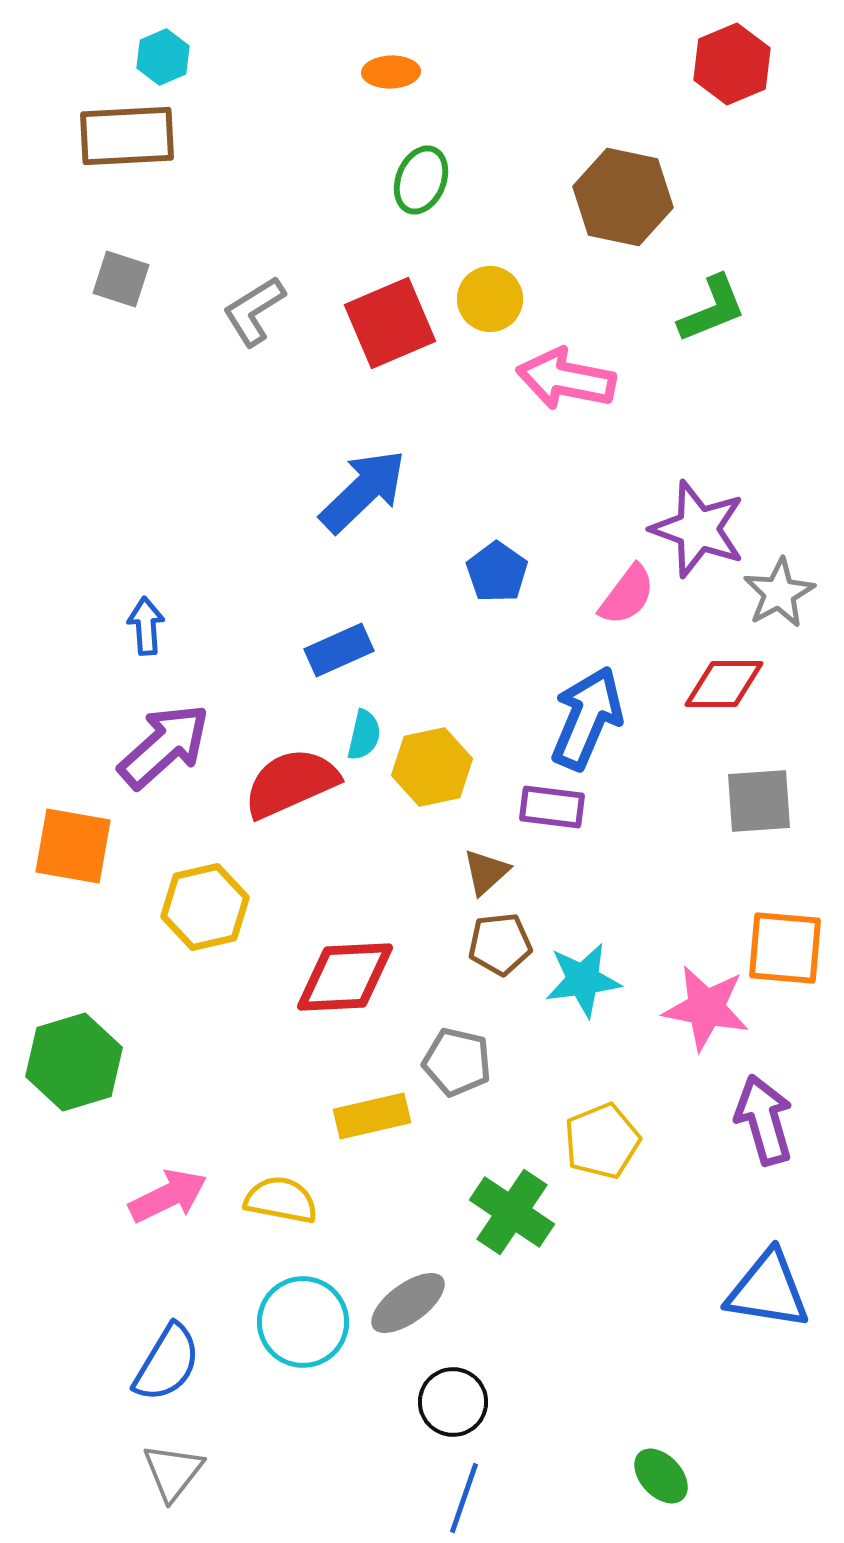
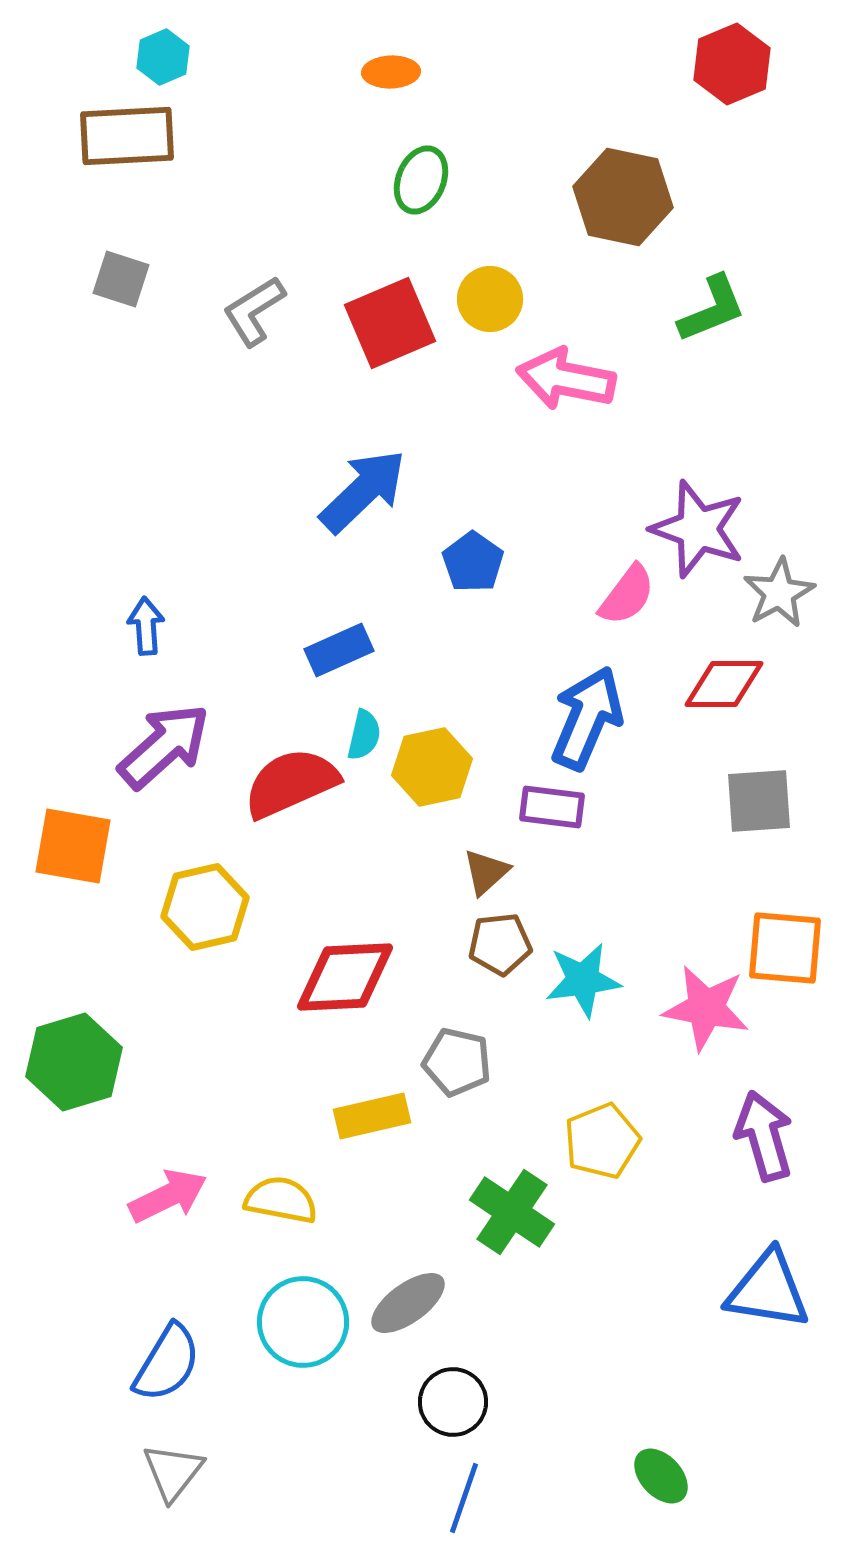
blue pentagon at (497, 572): moved 24 px left, 10 px up
purple arrow at (764, 1120): moved 16 px down
